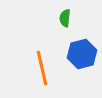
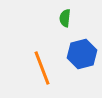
orange line: rotated 8 degrees counterclockwise
